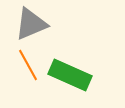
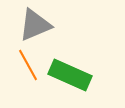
gray triangle: moved 4 px right, 1 px down
